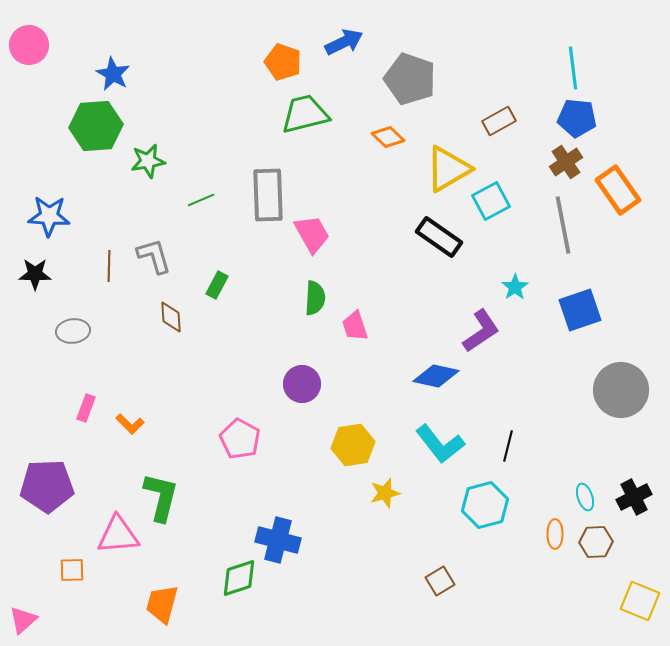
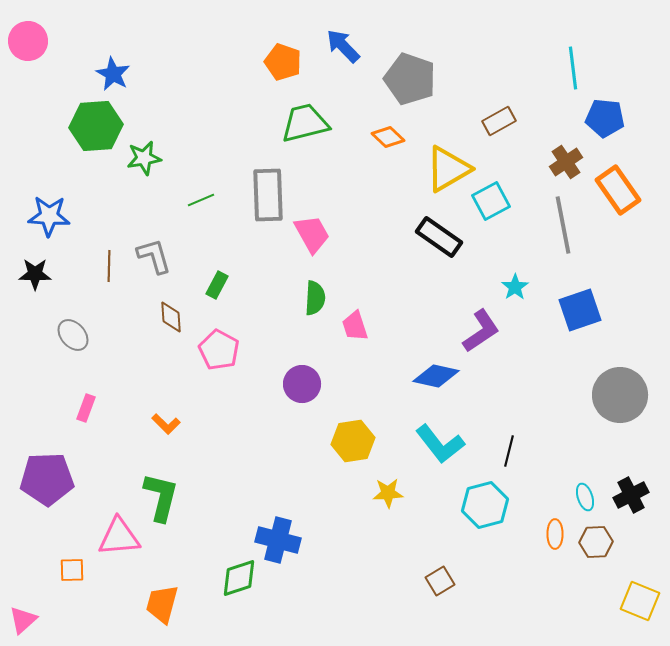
blue arrow at (344, 42): moved 1 px left, 4 px down; rotated 108 degrees counterclockwise
pink circle at (29, 45): moved 1 px left, 4 px up
green trapezoid at (305, 114): moved 9 px down
blue pentagon at (577, 118): moved 28 px right
green star at (148, 161): moved 4 px left, 3 px up
gray ellipse at (73, 331): moved 4 px down; rotated 56 degrees clockwise
gray circle at (621, 390): moved 1 px left, 5 px down
orange L-shape at (130, 424): moved 36 px right
pink pentagon at (240, 439): moved 21 px left, 89 px up
yellow hexagon at (353, 445): moved 4 px up
black line at (508, 446): moved 1 px right, 5 px down
purple pentagon at (47, 486): moved 7 px up
yellow star at (385, 493): moved 3 px right; rotated 12 degrees clockwise
black cross at (634, 497): moved 3 px left, 2 px up
pink triangle at (118, 535): moved 1 px right, 2 px down
